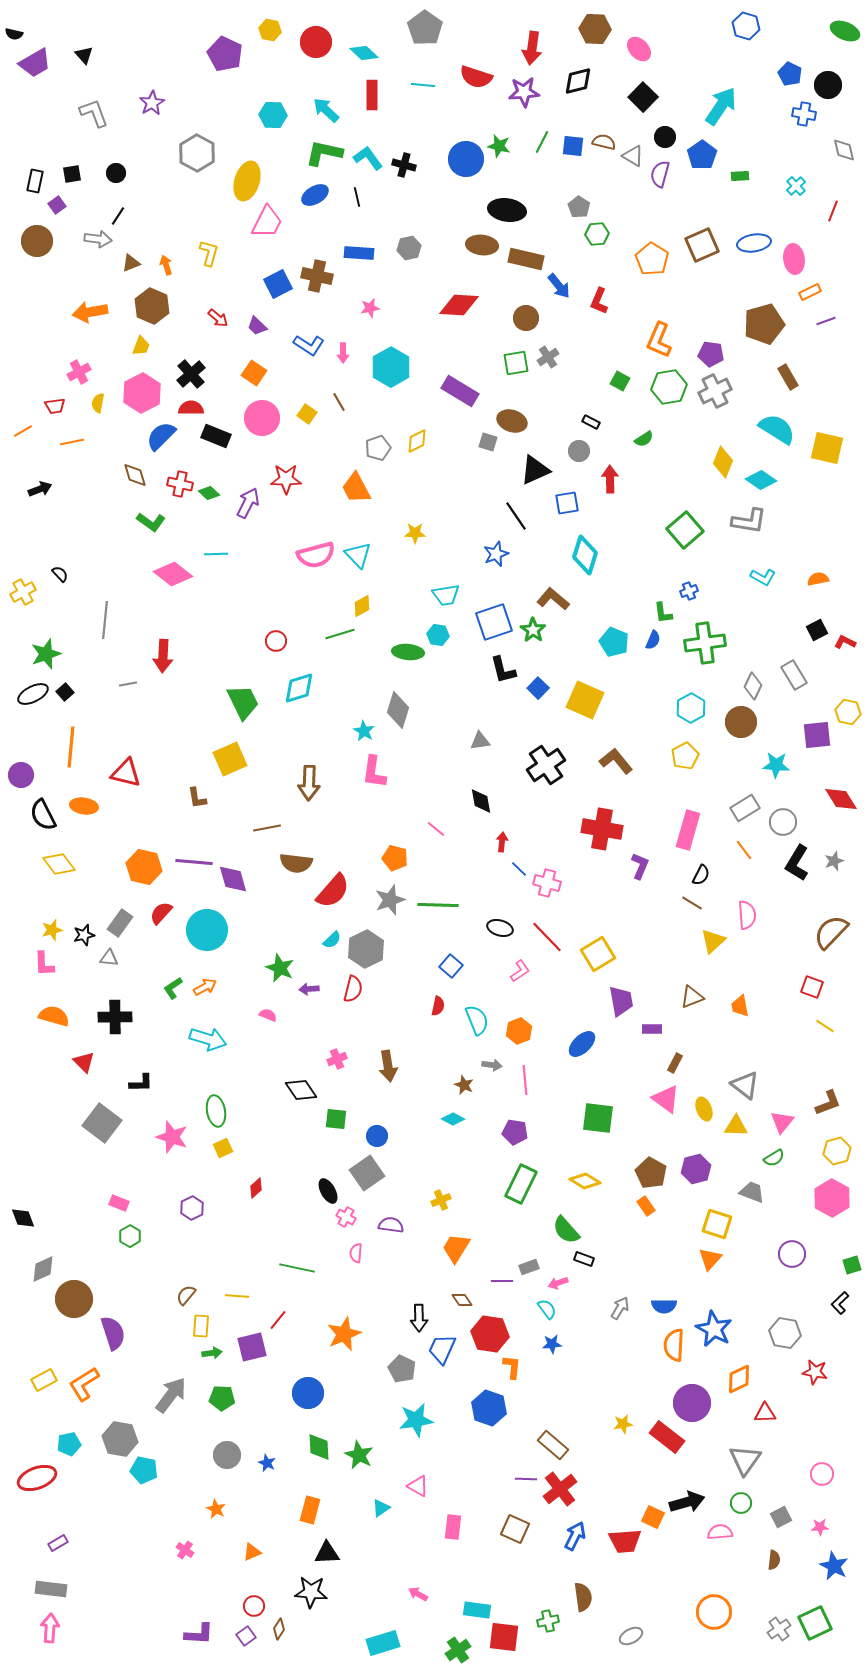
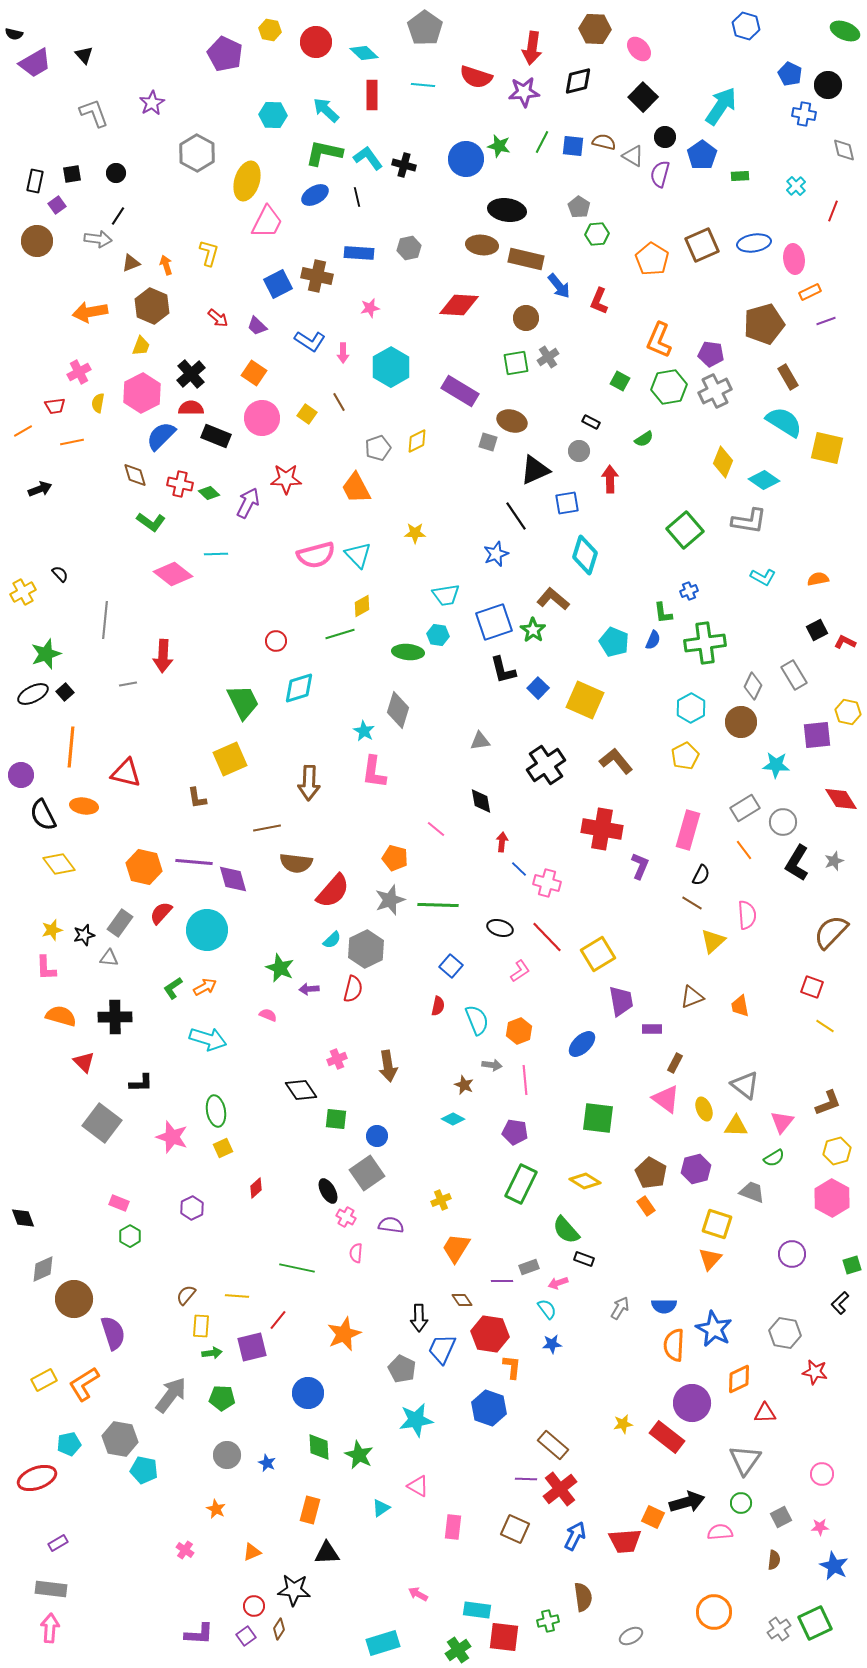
blue L-shape at (309, 345): moved 1 px right, 4 px up
cyan semicircle at (777, 429): moved 7 px right, 7 px up
cyan diamond at (761, 480): moved 3 px right
pink L-shape at (44, 964): moved 2 px right, 4 px down
orange semicircle at (54, 1016): moved 7 px right
black star at (311, 1592): moved 17 px left, 2 px up
